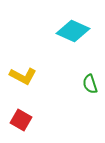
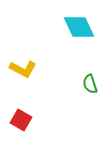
cyan diamond: moved 6 px right, 4 px up; rotated 40 degrees clockwise
yellow L-shape: moved 7 px up
